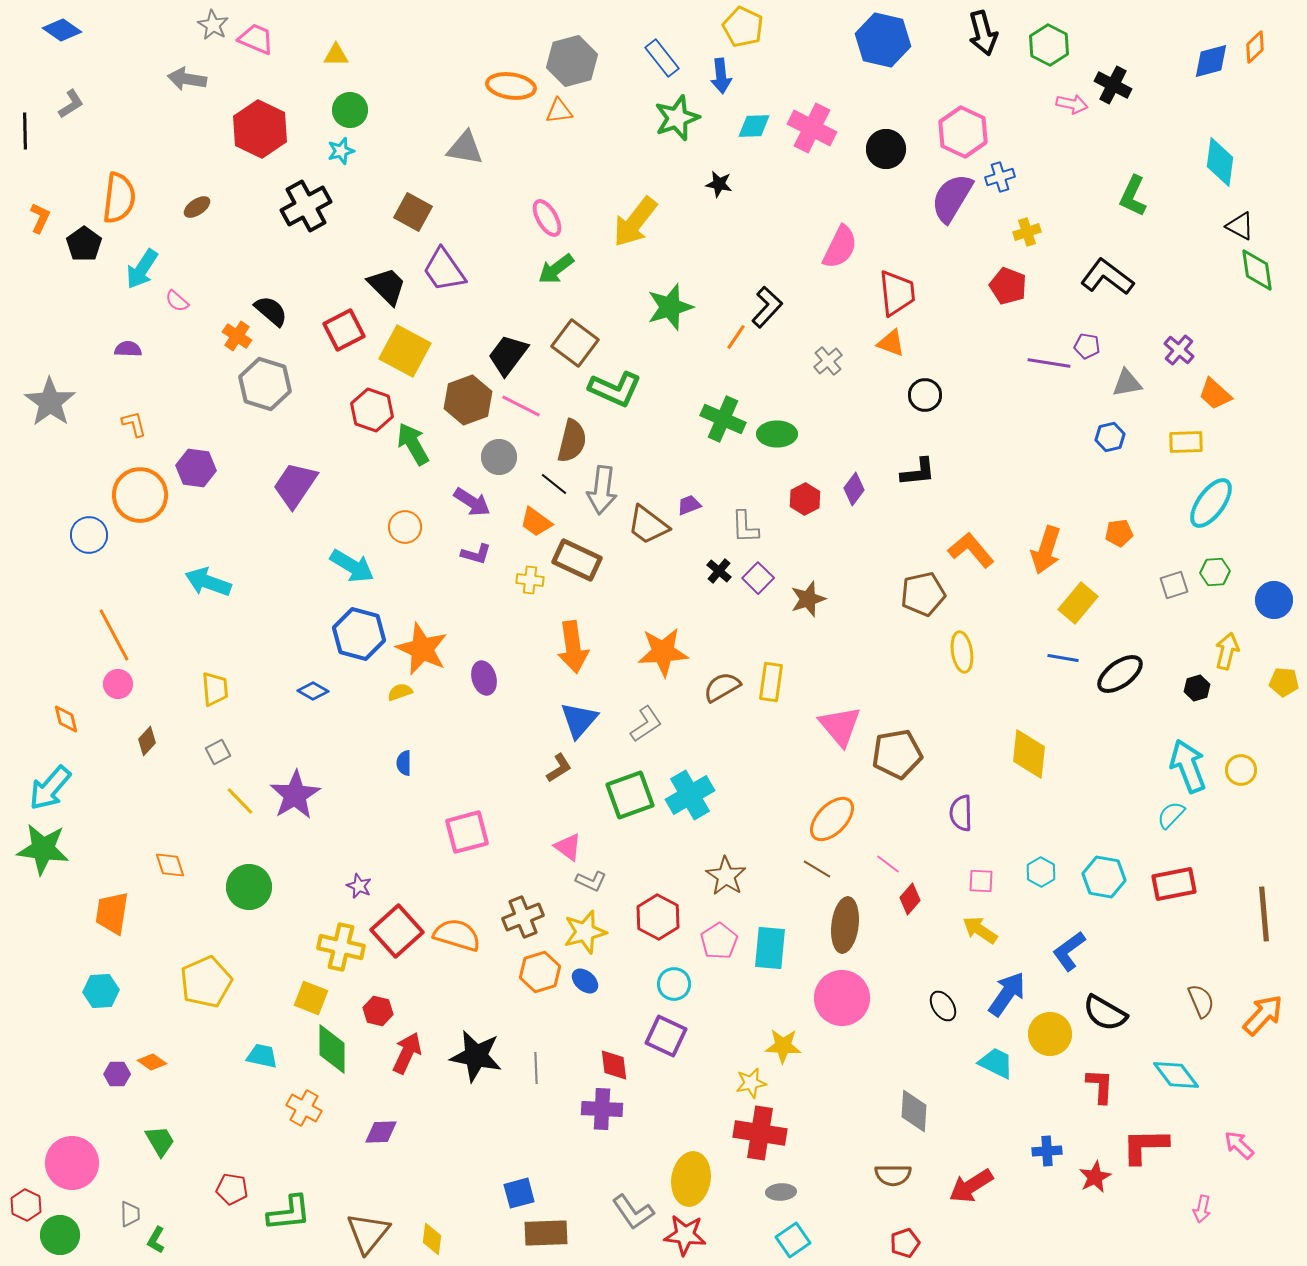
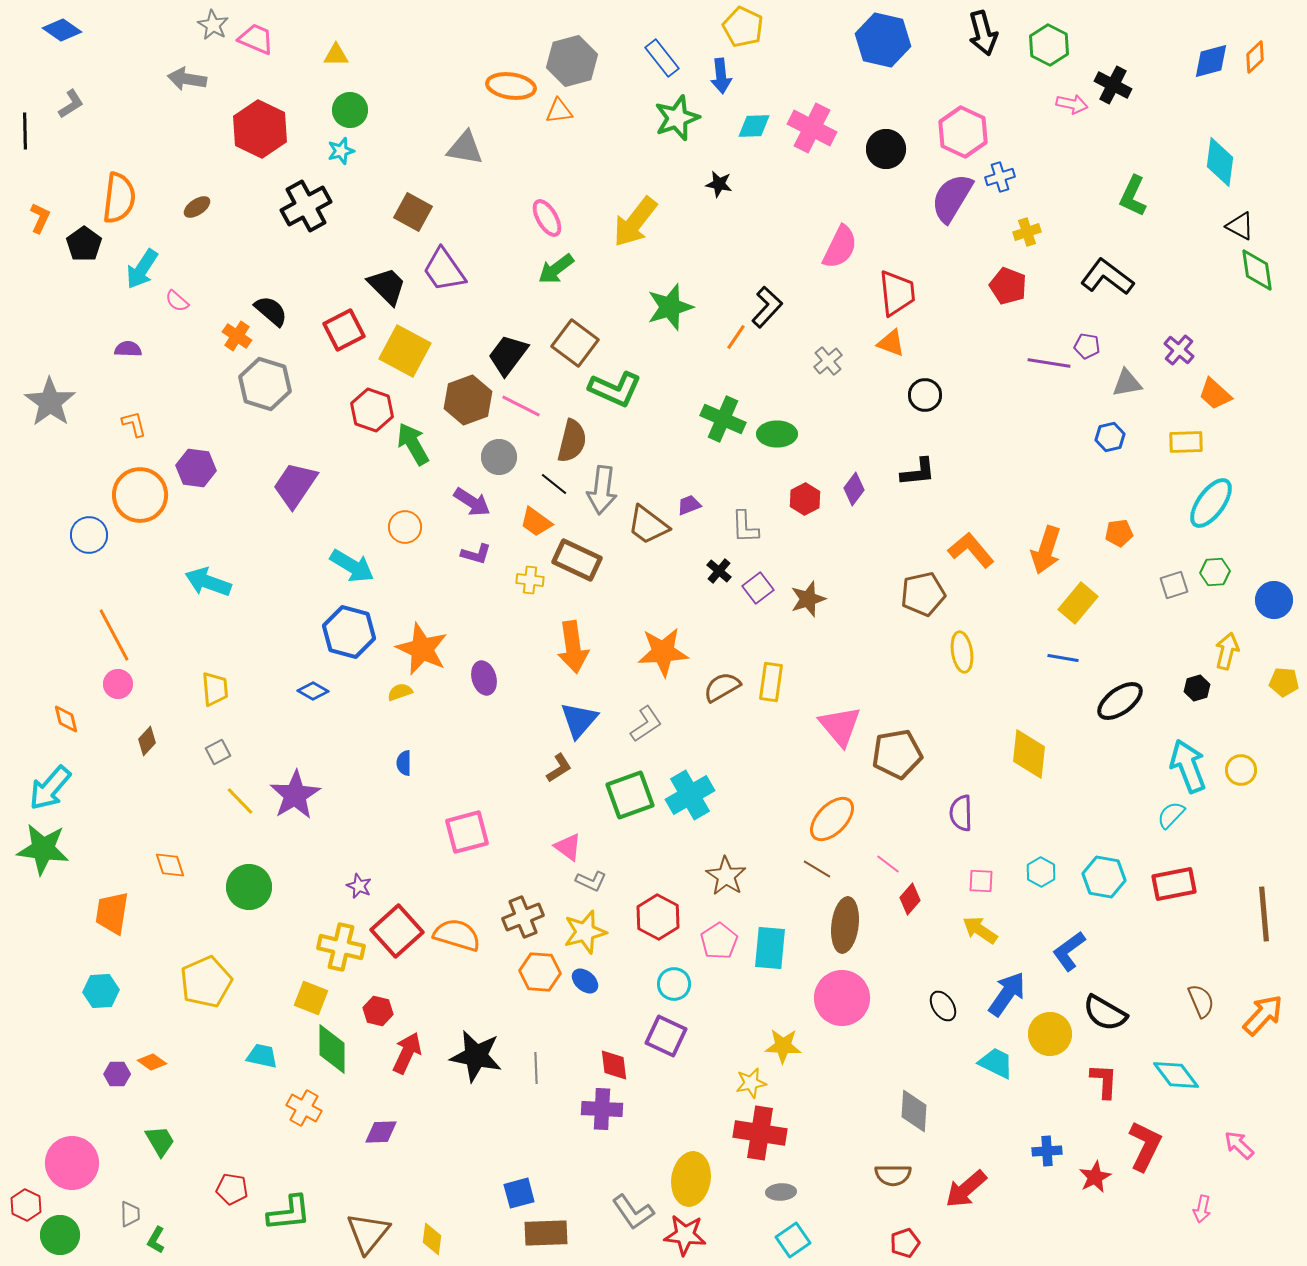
orange diamond at (1255, 47): moved 10 px down
purple square at (758, 578): moved 10 px down; rotated 8 degrees clockwise
blue hexagon at (359, 634): moved 10 px left, 2 px up
black ellipse at (1120, 674): moved 27 px down
orange hexagon at (540, 972): rotated 21 degrees clockwise
red L-shape at (1100, 1086): moved 4 px right, 5 px up
red L-shape at (1145, 1146): rotated 117 degrees clockwise
red arrow at (971, 1186): moved 5 px left, 3 px down; rotated 9 degrees counterclockwise
